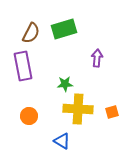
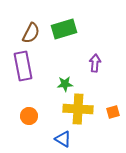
purple arrow: moved 2 px left, 5 px down
orange square: moved 1 px right
blue triangle: moved 1 px right, 2 px up
